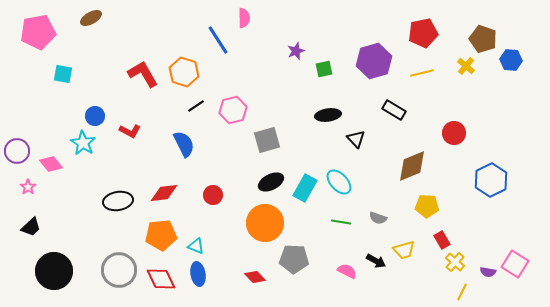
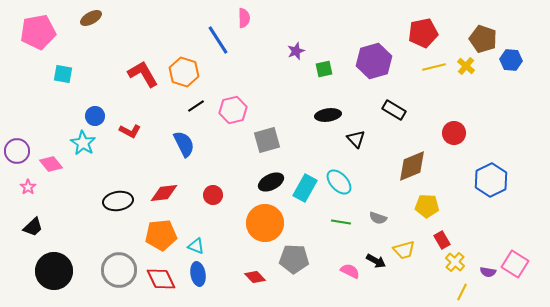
yellow line at (422, 73): moved 12 px right, 6 px up
black trapezoid at (31, 227): moved 2 px right
pink semicircle at (347, 271): moved 3 px right
